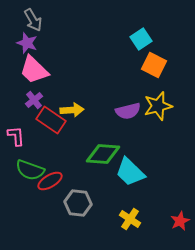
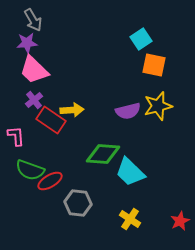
purple star: rotated 25 degrees counterclockwise
orange square: rotated 15 degrees counterclockwise
